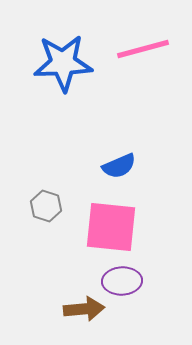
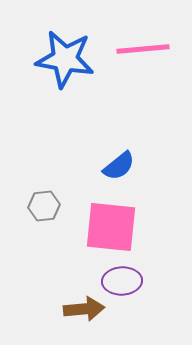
pink line: rotated 10 degrees clockwise
blue star: moved 2 px right, 4 px up; rotated 12 degrees clockwise
blue semicircle: rotated 16 degrees counterclockwise
gray hexagon: moved 2 px left; rotated 24 degrees counterclockwise
